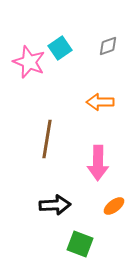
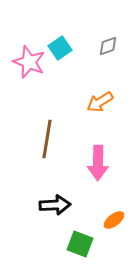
orange arrow: rotated 32 degrees counterclockwise
orange ellipse: moved 14 px down
